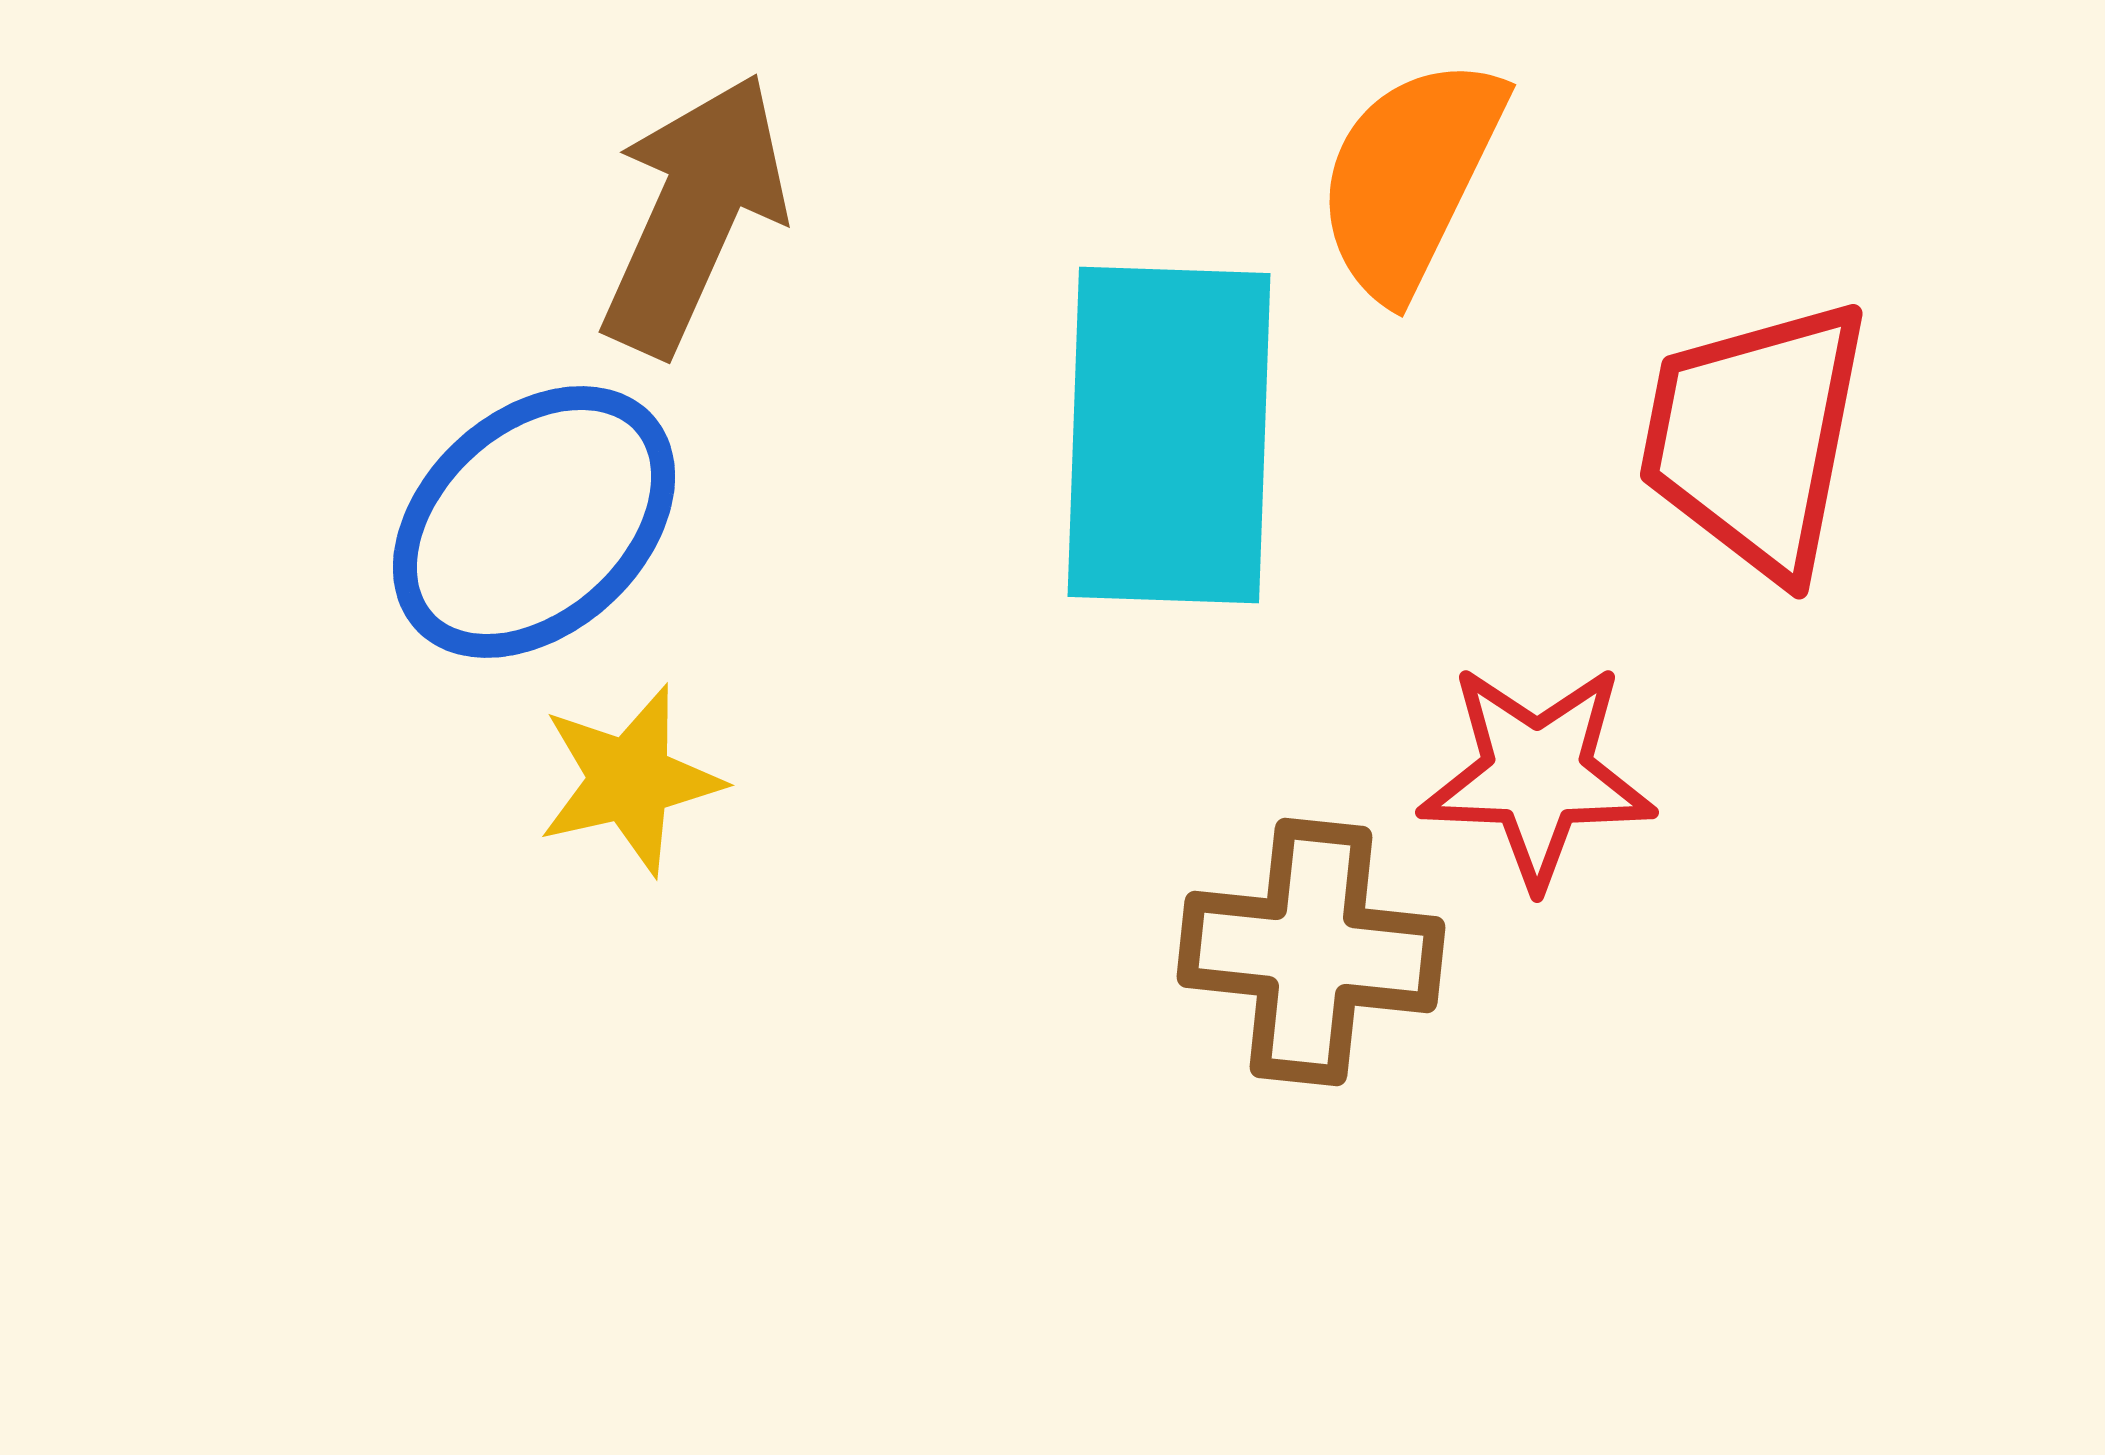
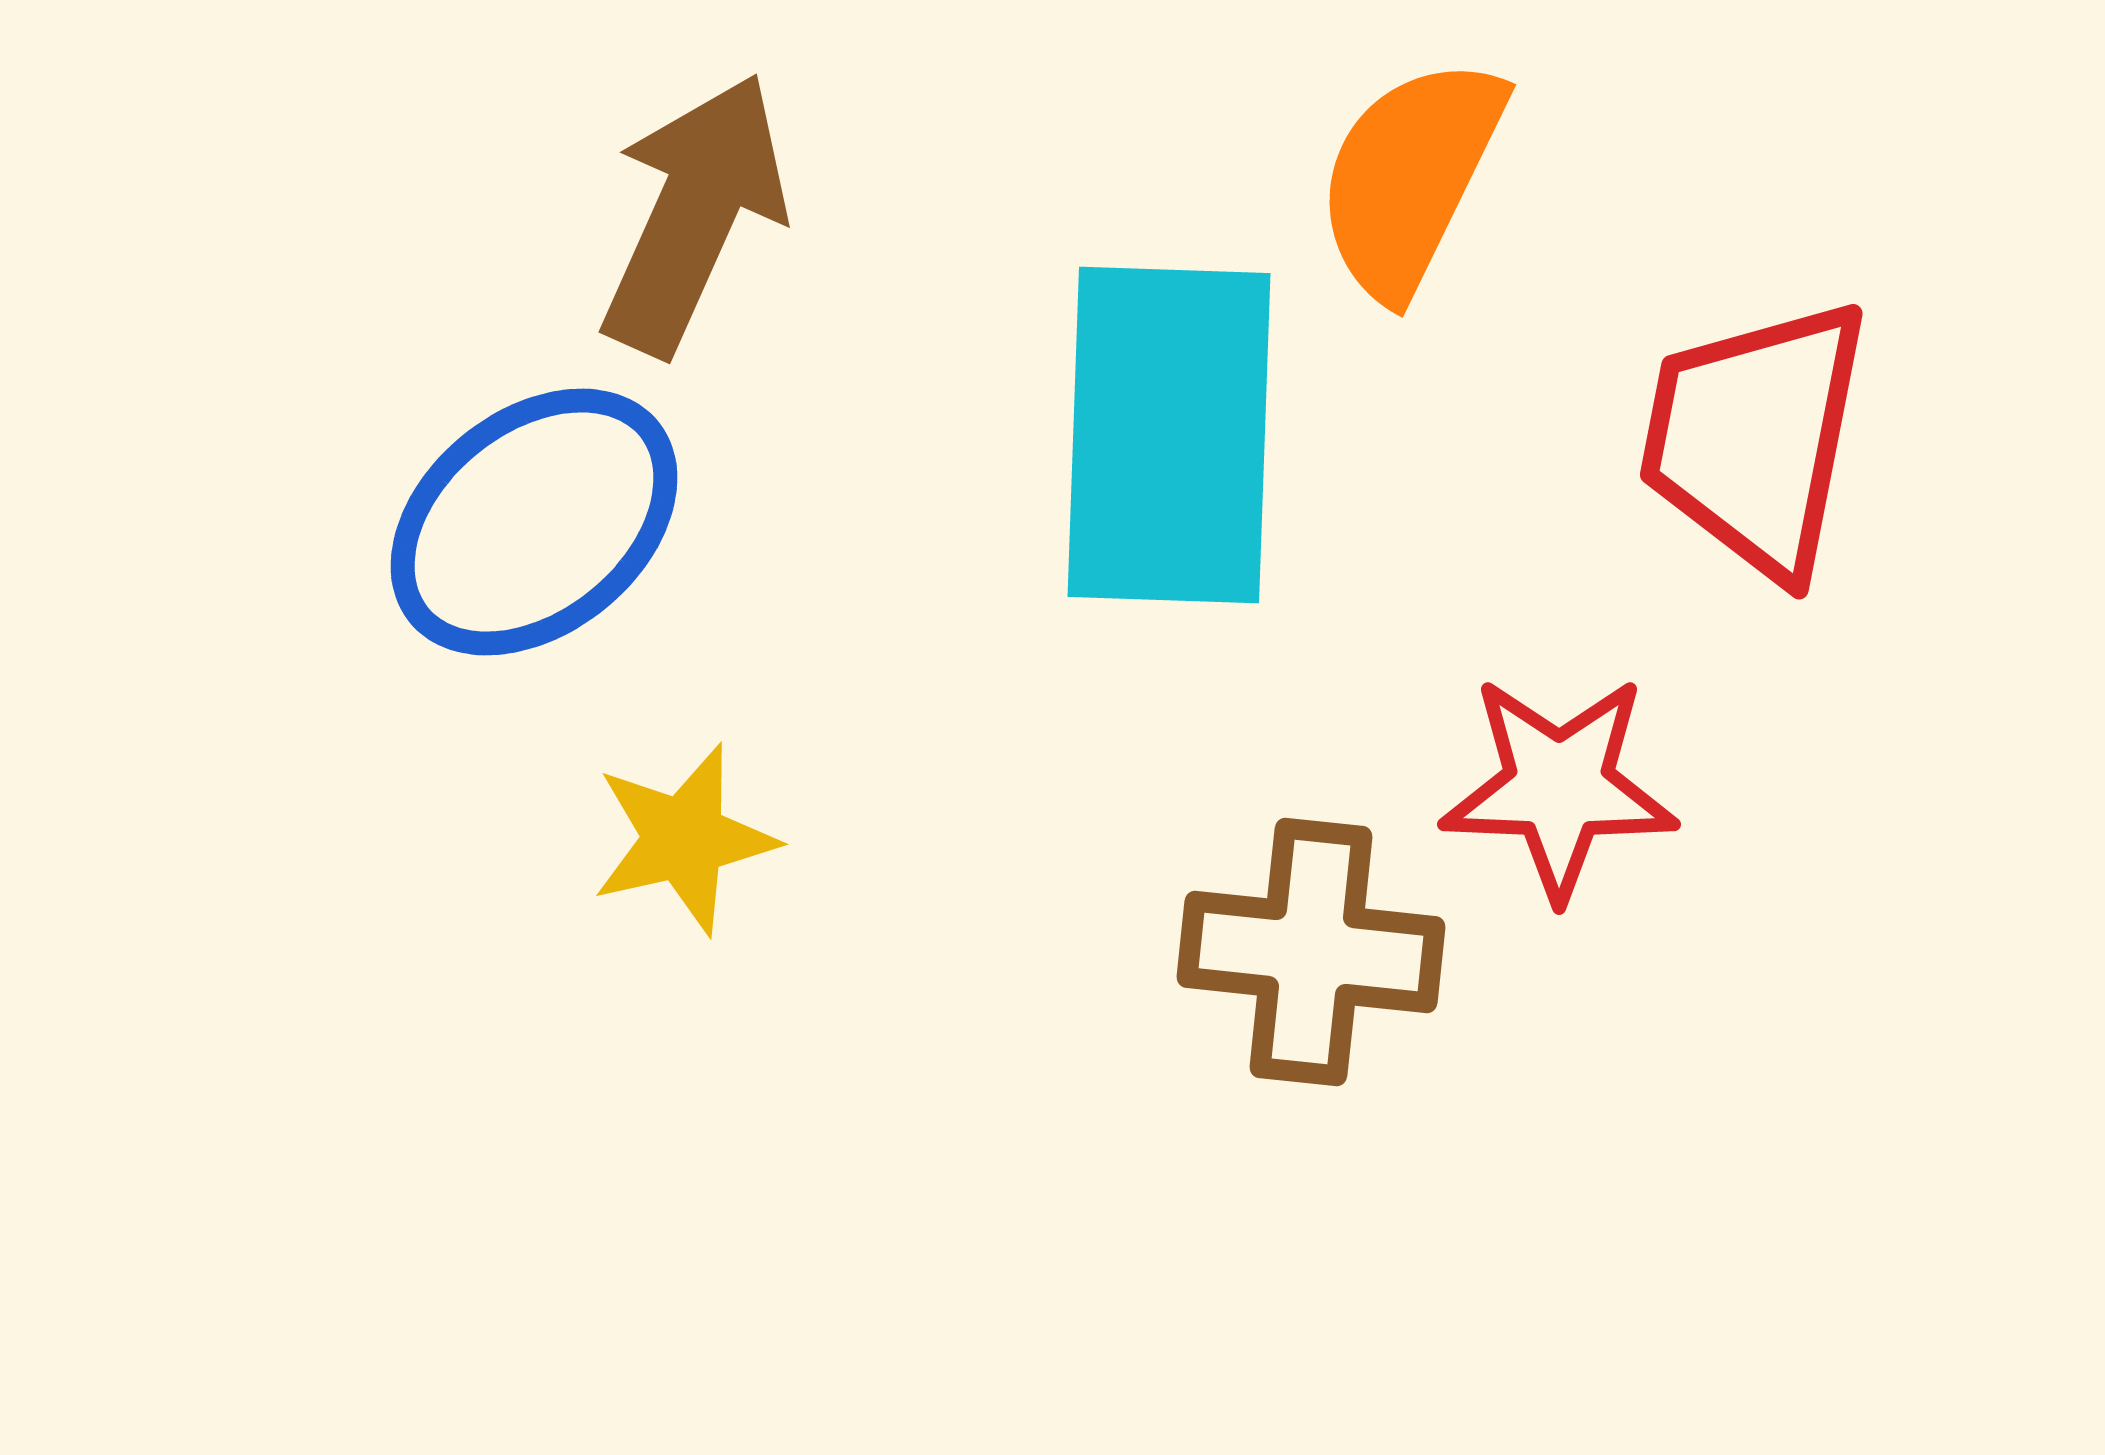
blue ellipse: rotated 3 degrees clockwise
red star: moved 22 px right, 12 px down
yellow star: moved 54 px right, 59 px down
